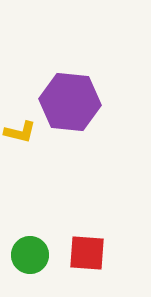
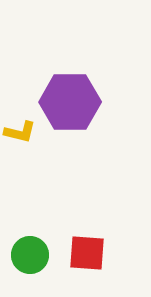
purple hexagon: rotated 6 degrees counterclockwise
